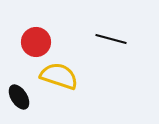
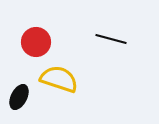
yellow semicircle: moved 3 px down
black ellipse: rotated 60 degrees clockwise
